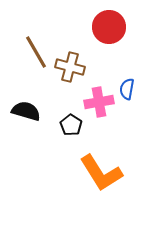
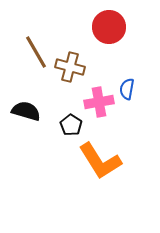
orange L-shape: moved 1 px left, 12 px up
